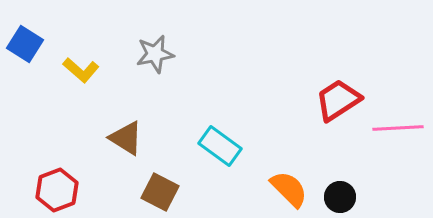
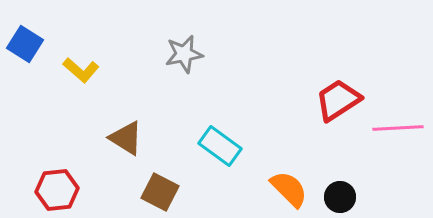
gray star: moved 29 px right
red hexagon: rotated 15 degrees clockwise
